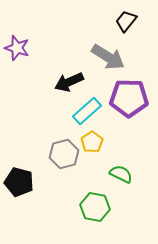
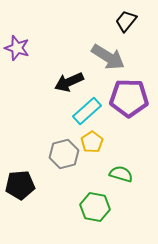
green semicircle: rotated 10 degrees counterclockwise
black pentagon: moved 1 px right, 3 px down; rotated 20 degrees counterclockwise
